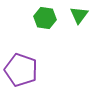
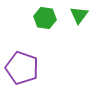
purple pentagon: moved 1 px right, 2 px up
